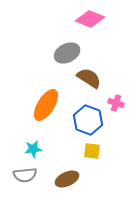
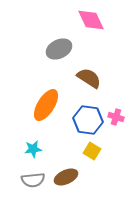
pink diamond: moved 1 px right, 1 px down; rotated 44 degrees clockwise
gray ellipse: moved 8 px left, 4 px up
pink cross: moved 14 px down
blue hexagon: rotated 12 degrees counterclockwise
yellow square: rotated 24 degrees clockwise
gray semicircle: moved 8 px right, 5 px down
brown ellipse: moved 1 px left, 2 px up
